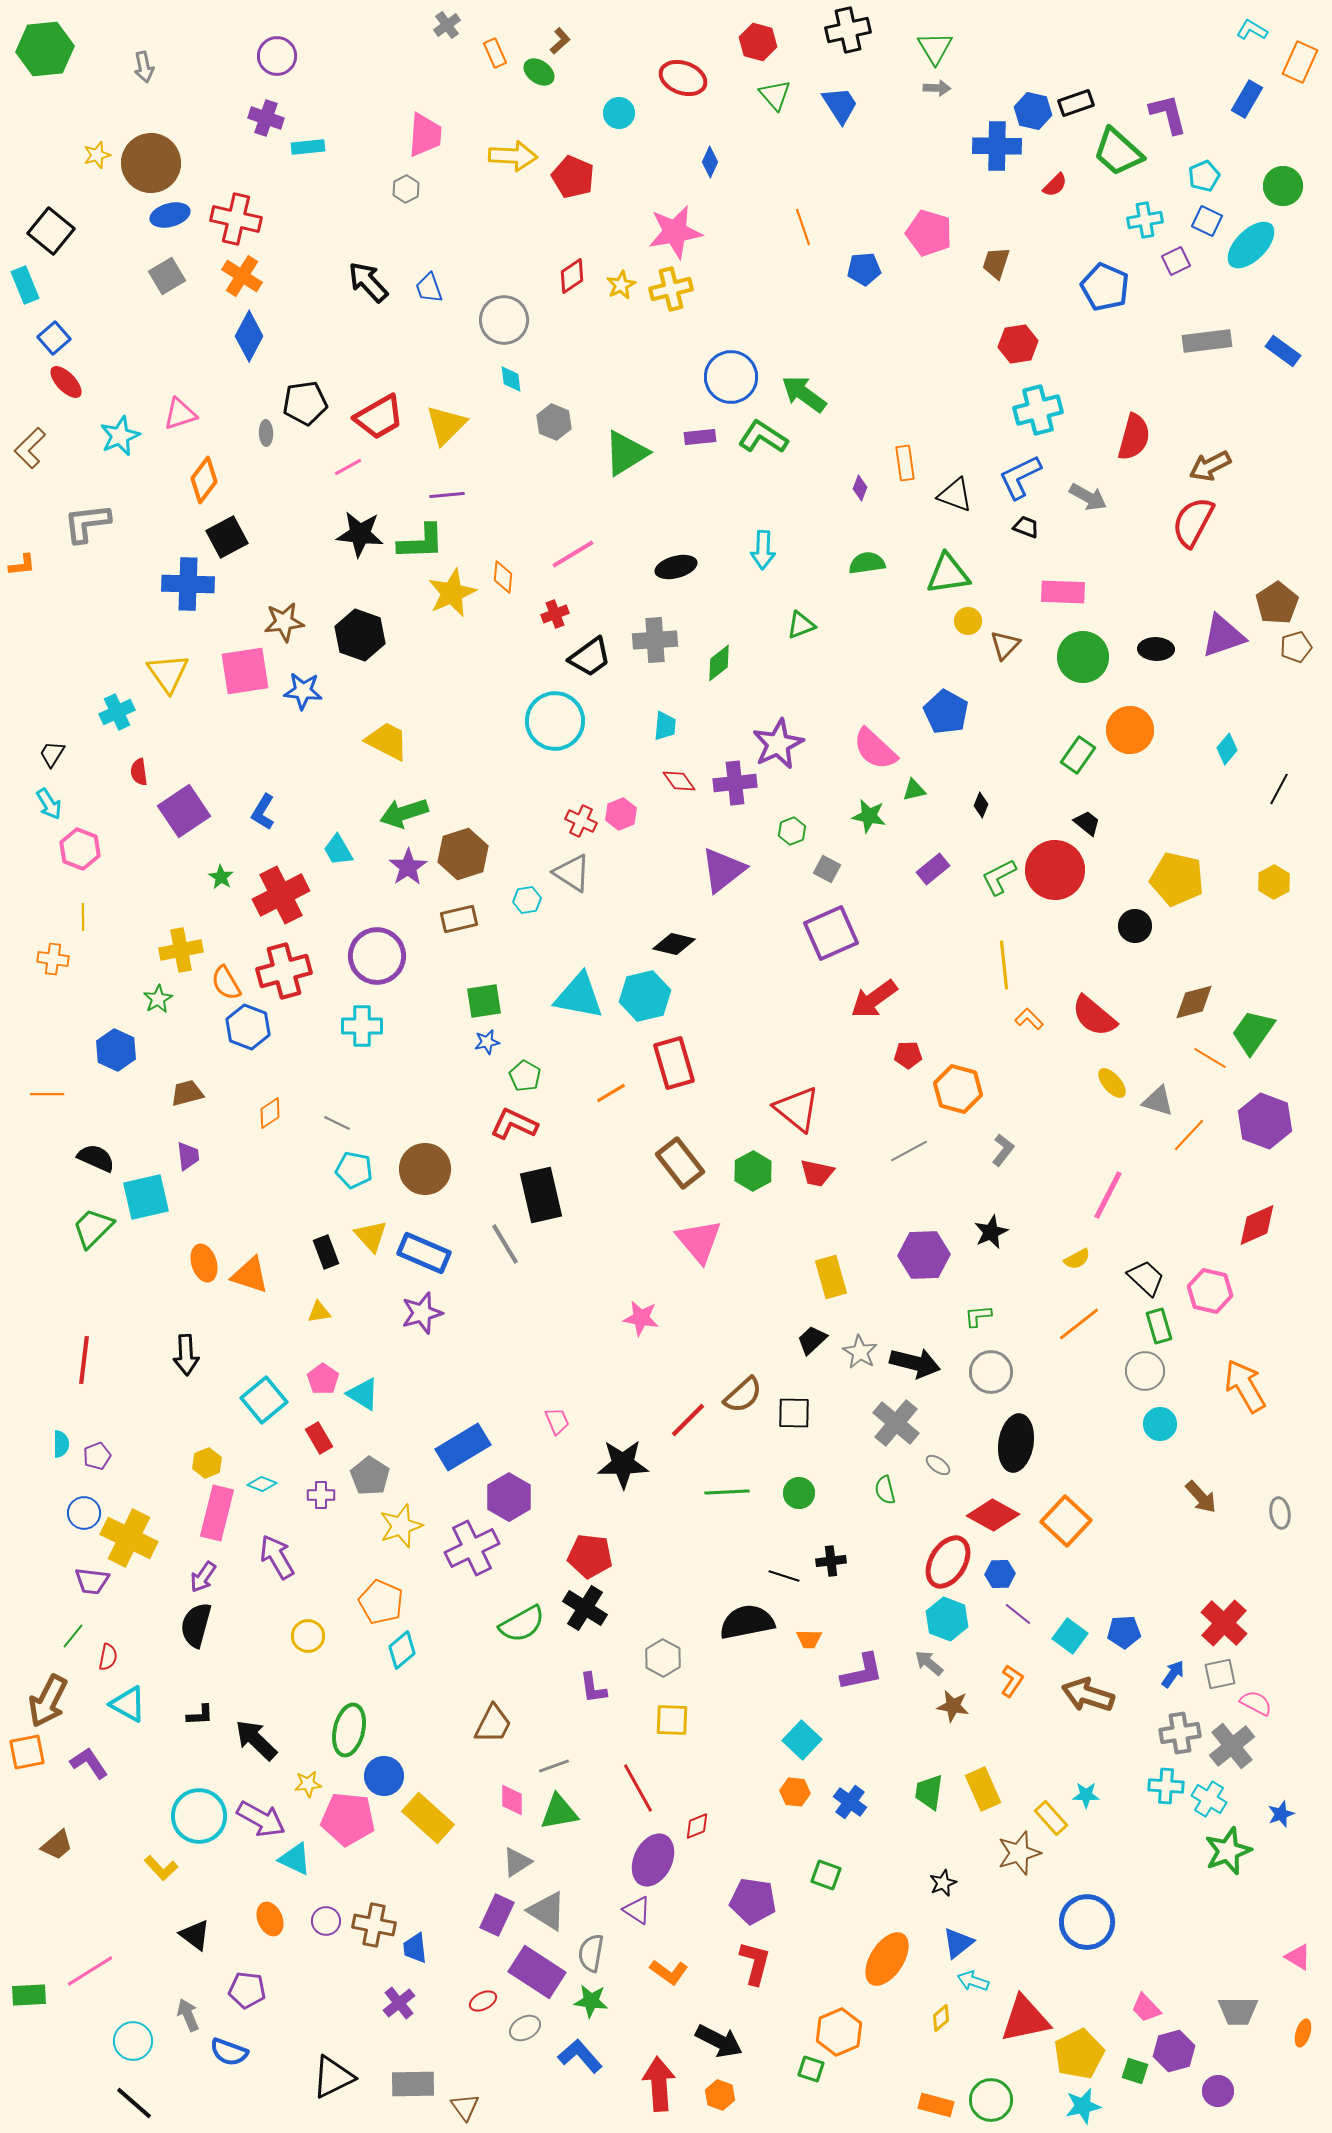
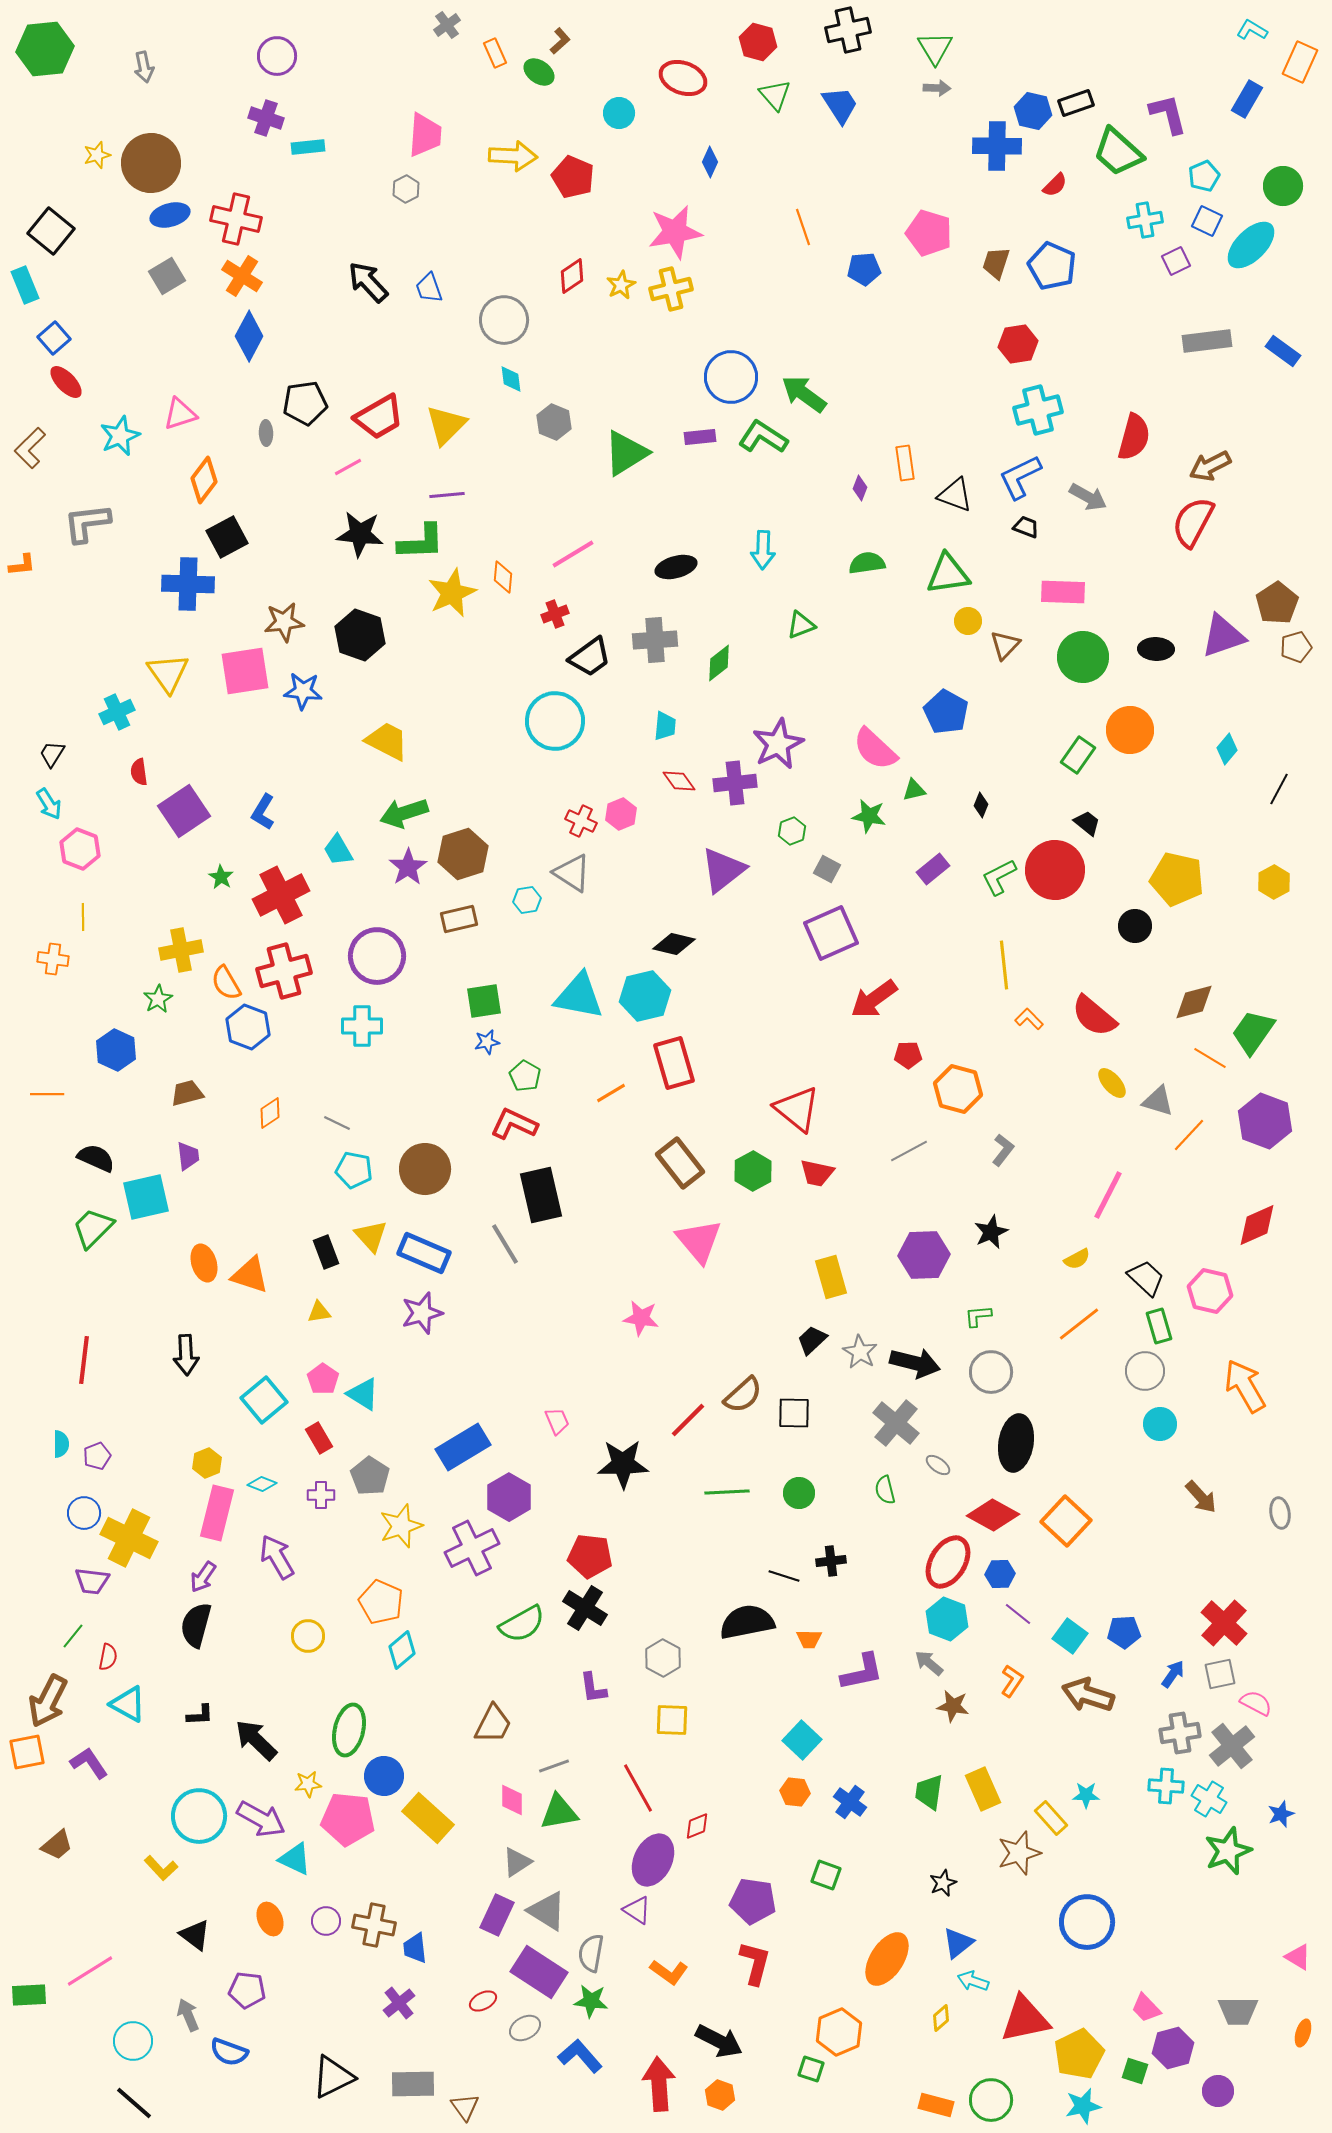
blue pentagon at (1105, 287): moved 53 px left, 21 px up
purple rectangle at (537, 1972): moved 2 px right
purple hexagon at (1174, 2051): moved 1 px left, 3 px up
